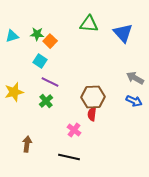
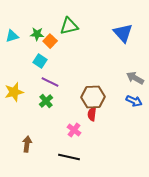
green triangle: moved 20 px left, 2 px down; rotated 18 degrees counterclockwise
